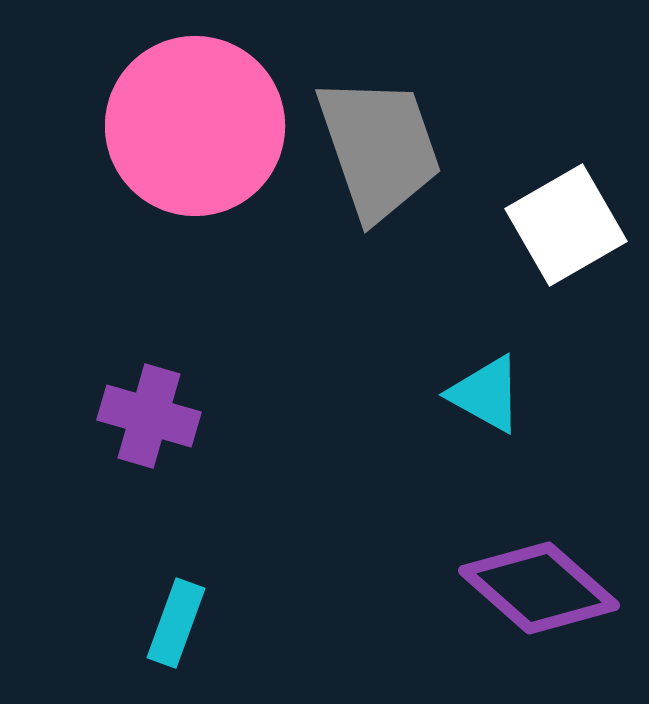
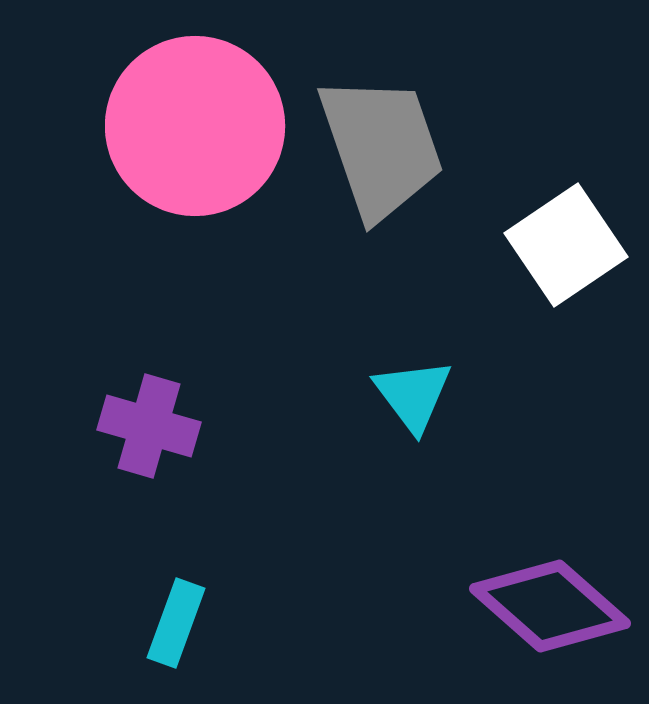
gray trapezoid: moved 2 px right, 1 px up
white square: moved 20 px down; rotated 4 degrees counterclockwise
cyan triangle: moved 73 px left, 1 px down; rotated 24 degrees clockwise
purple cross: moved 10 px down
purple diamond: moved 11 px right, 18 px down
